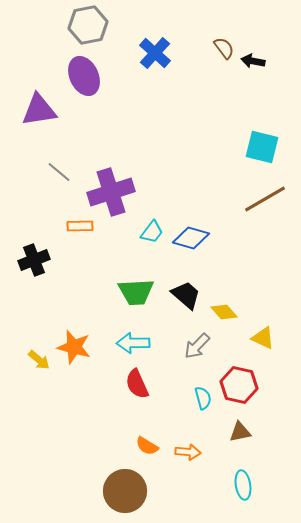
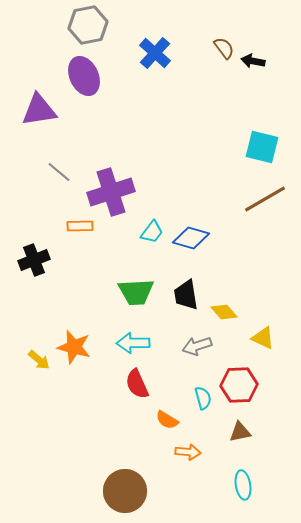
black trapezoid: rotated 140 degrees counterclockwise
gray arrow: rotated 28 degrees clockwise
red hexagon: rotated 15 degrees counterclockwise
orange semicircle: moved 20 px right, 26 px up
